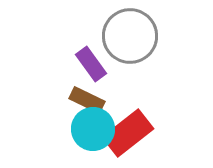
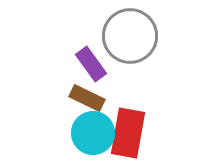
brown rectangle: moved 2 px up
cyan circle: moved 4 px down
red rectangle: rotated 42 degrees counterclockwise
